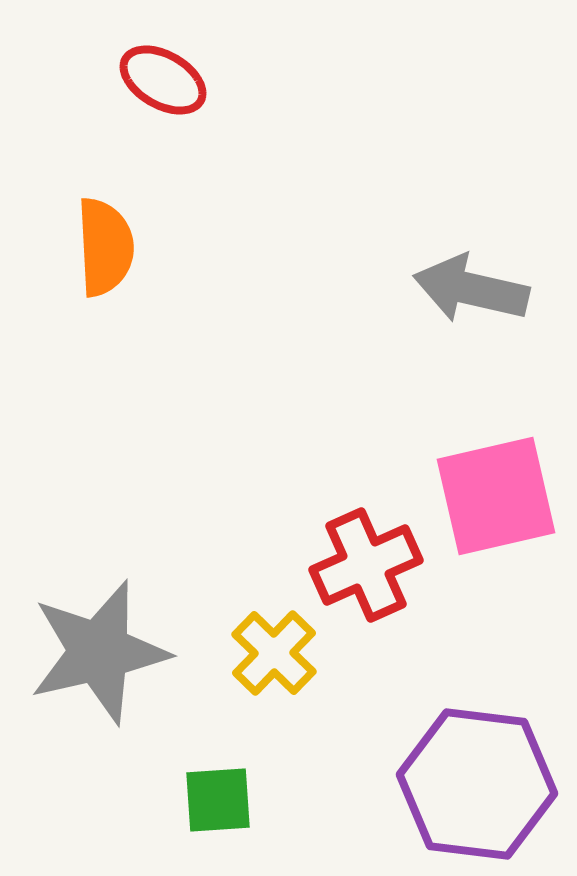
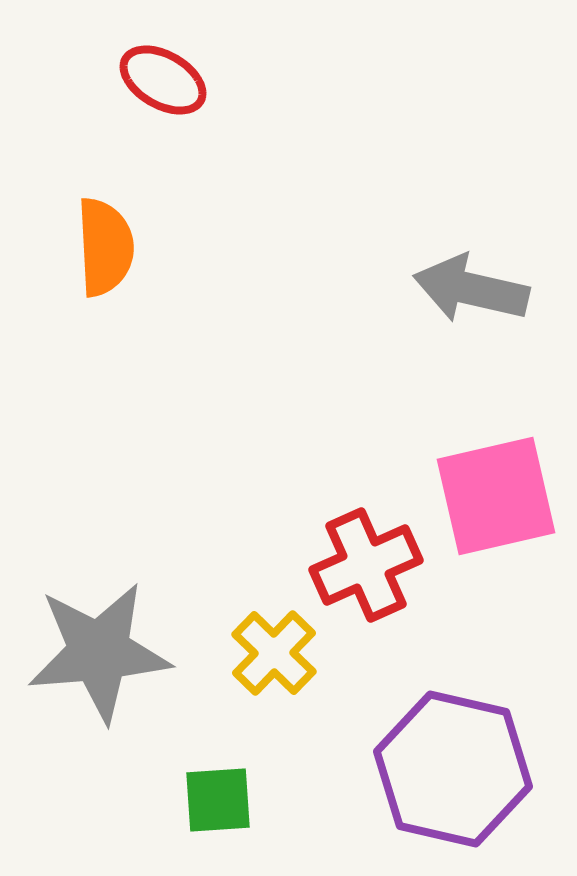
gray star: rotated 8 degrees clockwise
purple hexagon: moved 24 px left, 15 px up; rotated 6 degrees clockwise
